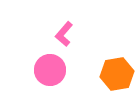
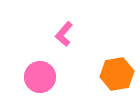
pink circle: moved 10 px left, 7 px down
